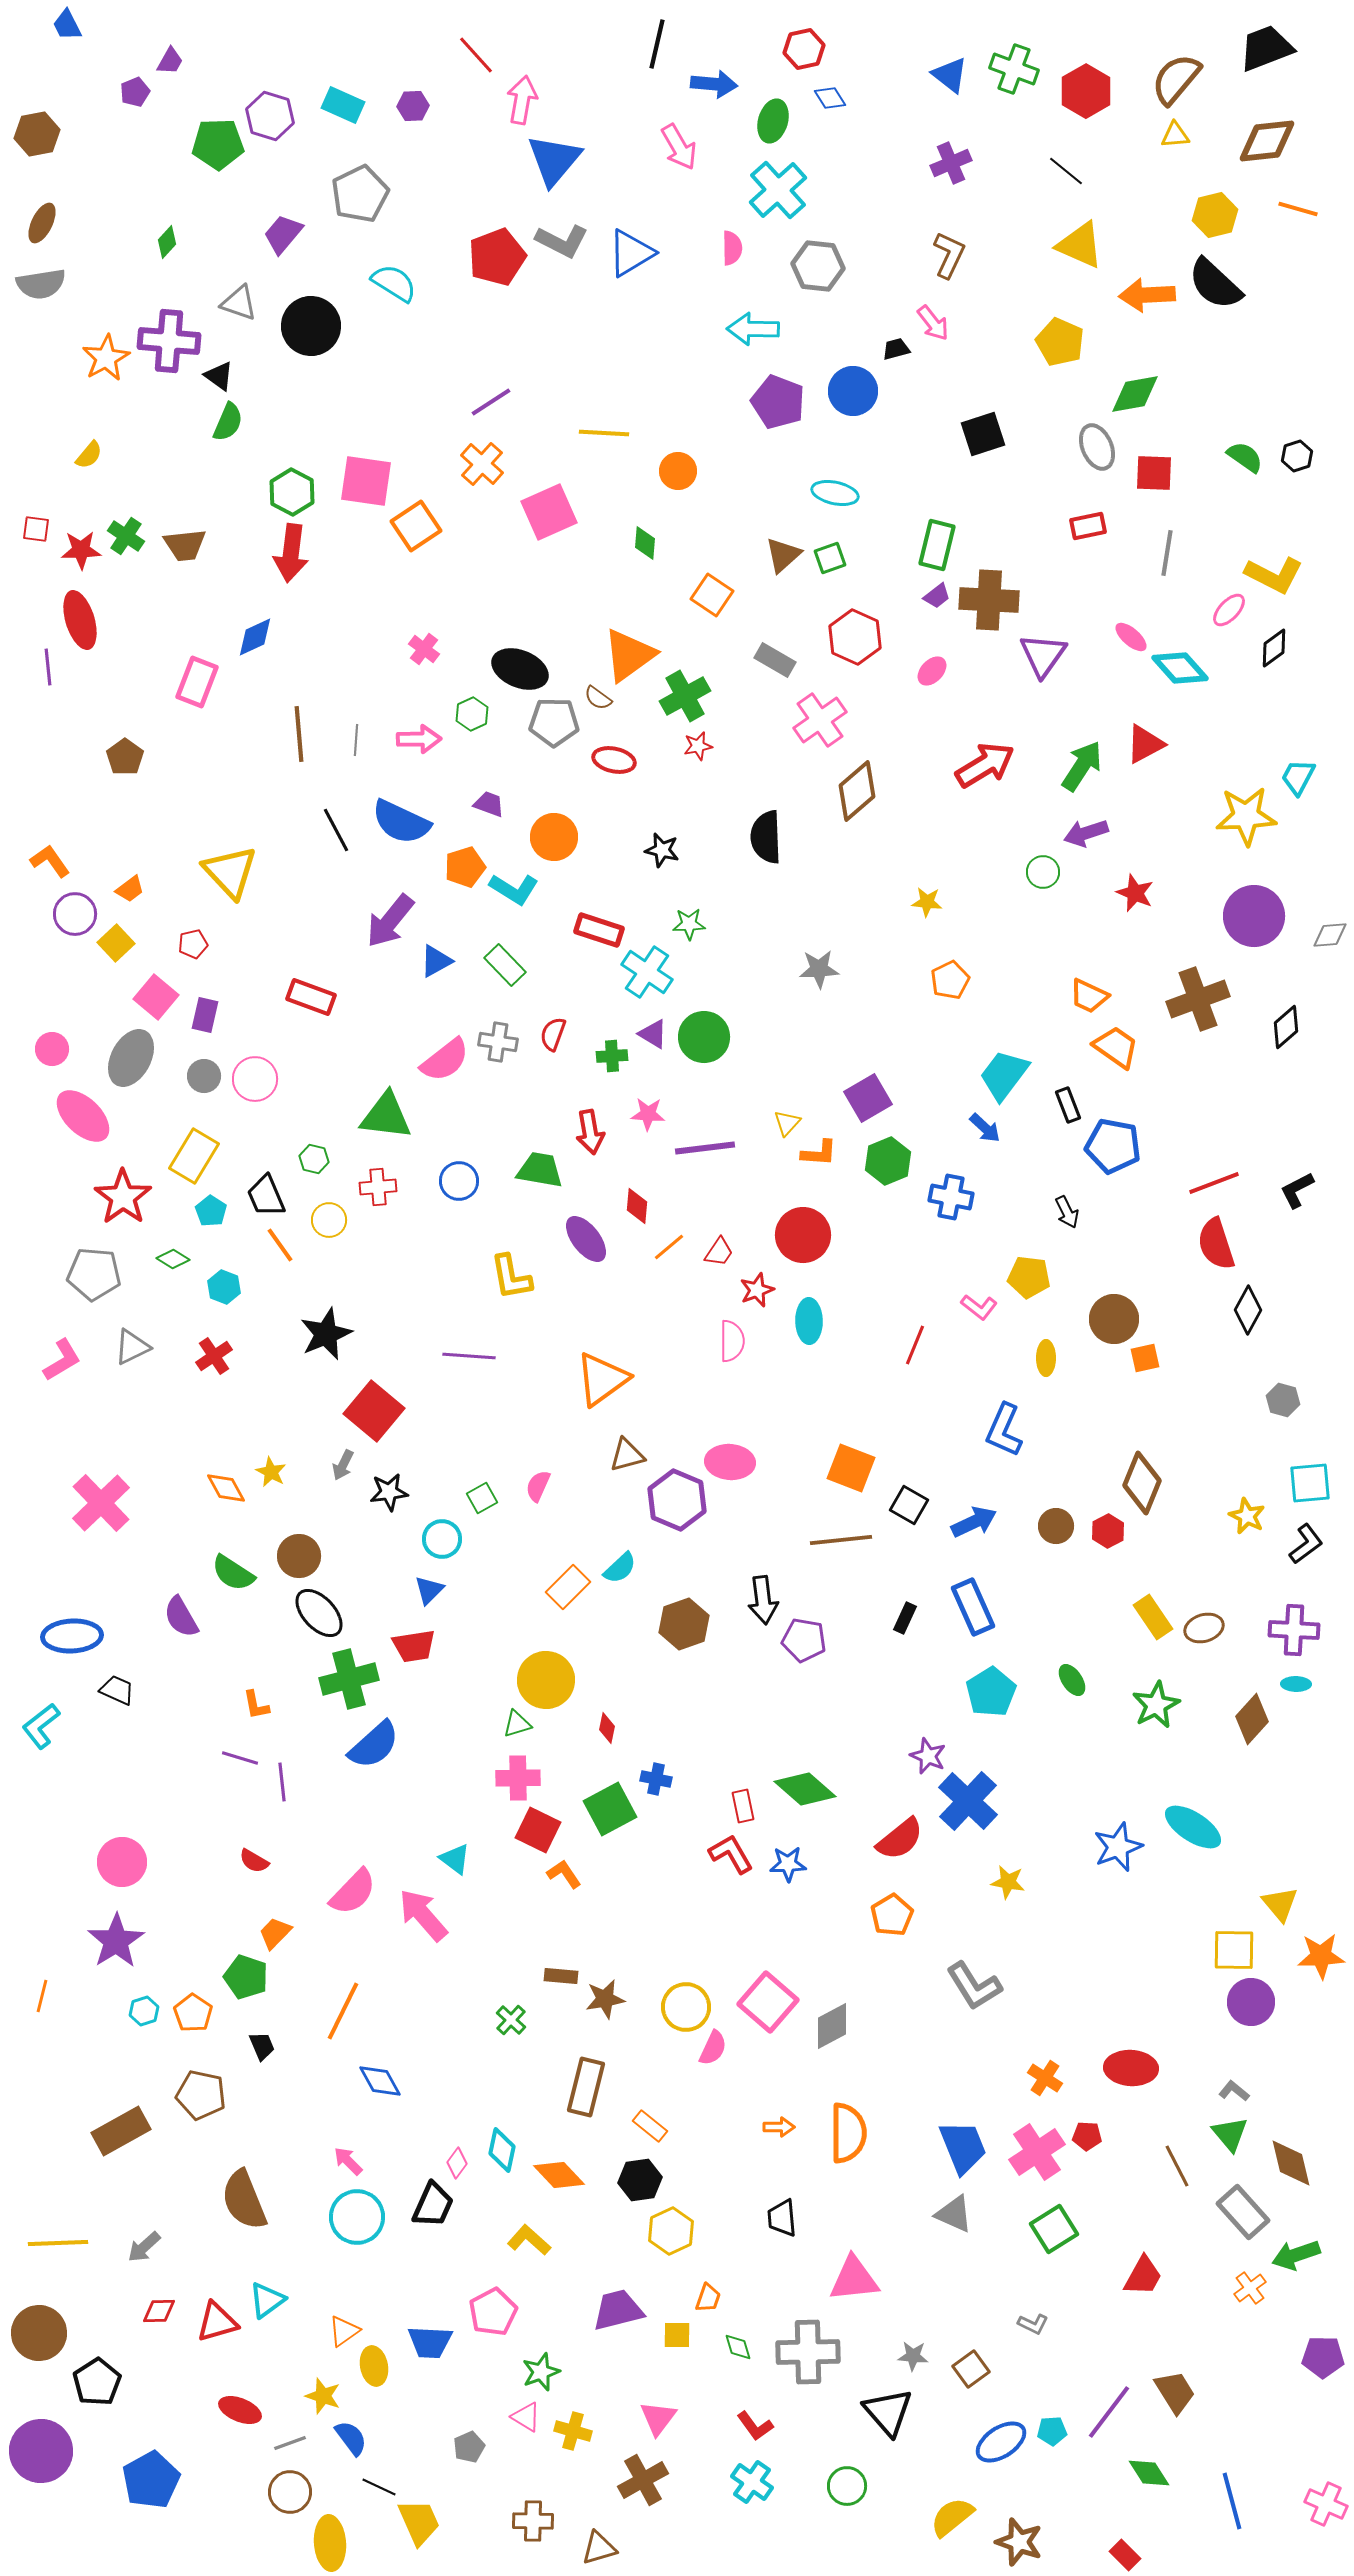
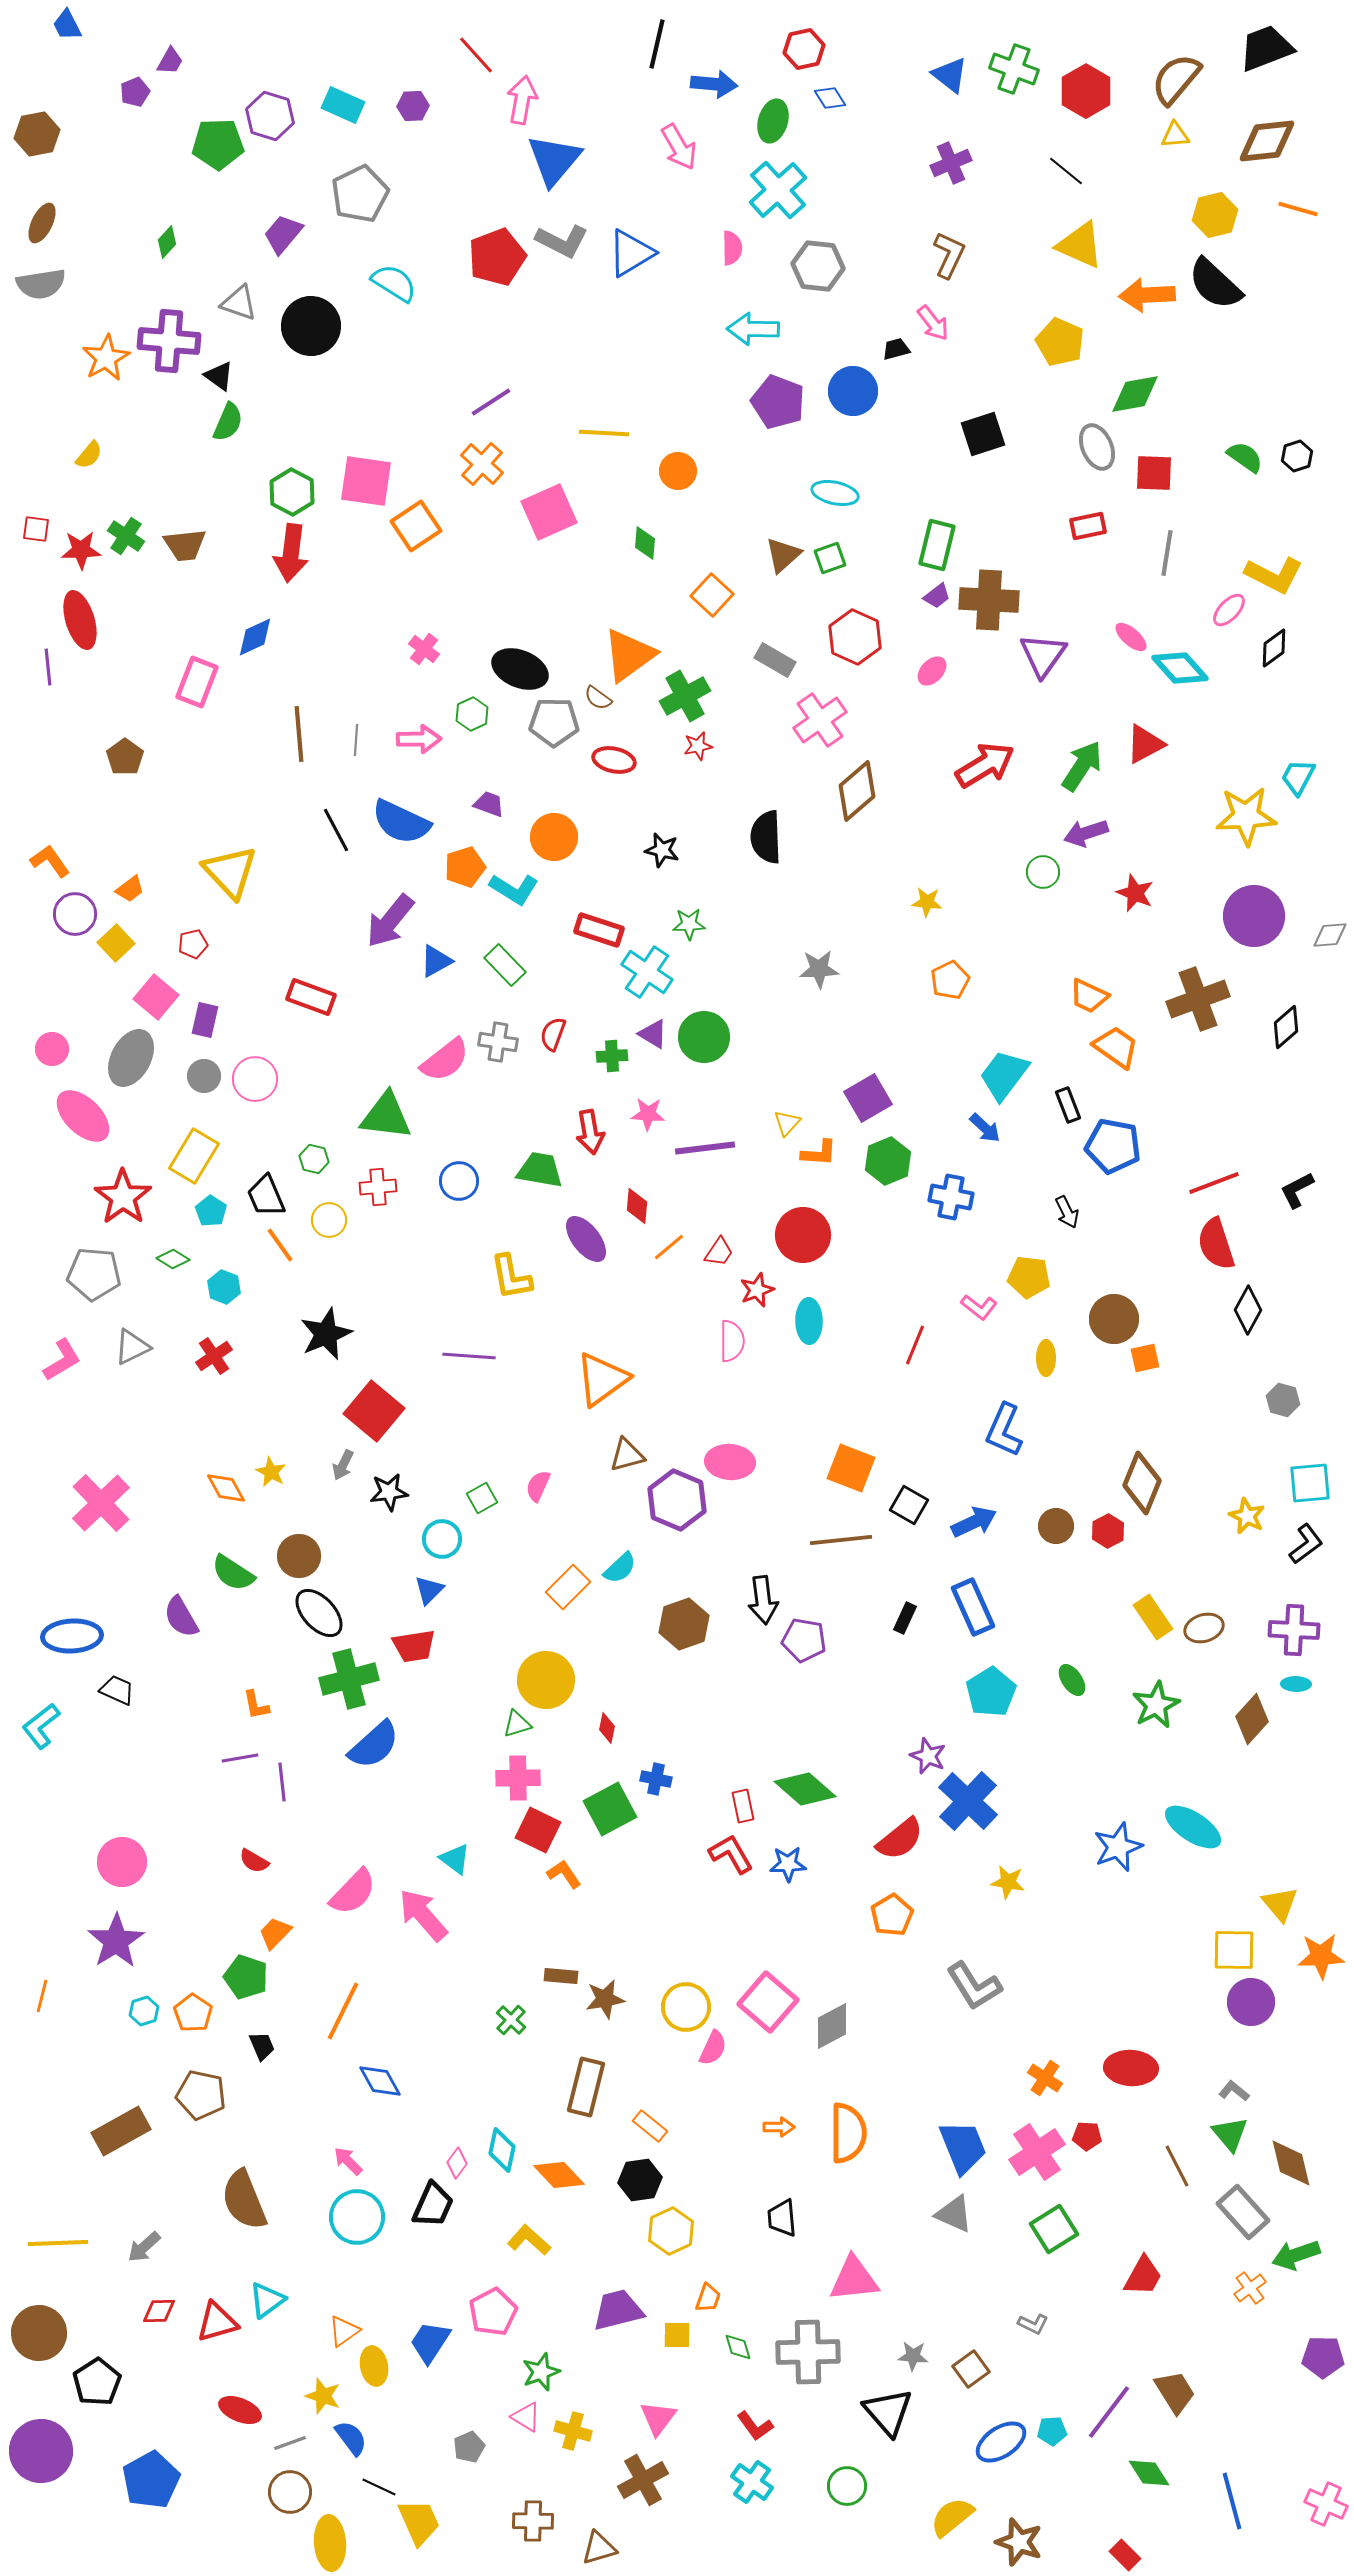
orange square at (712, 595): rotated 9 degrees clockwise
purple rectangle at (205, 1015): moved 5 px down
purple line at (240, 1758): rotated 27 degrees counterclockwise
blue trapezoid at (430, 2342): rotated 120 degrees clockwise
